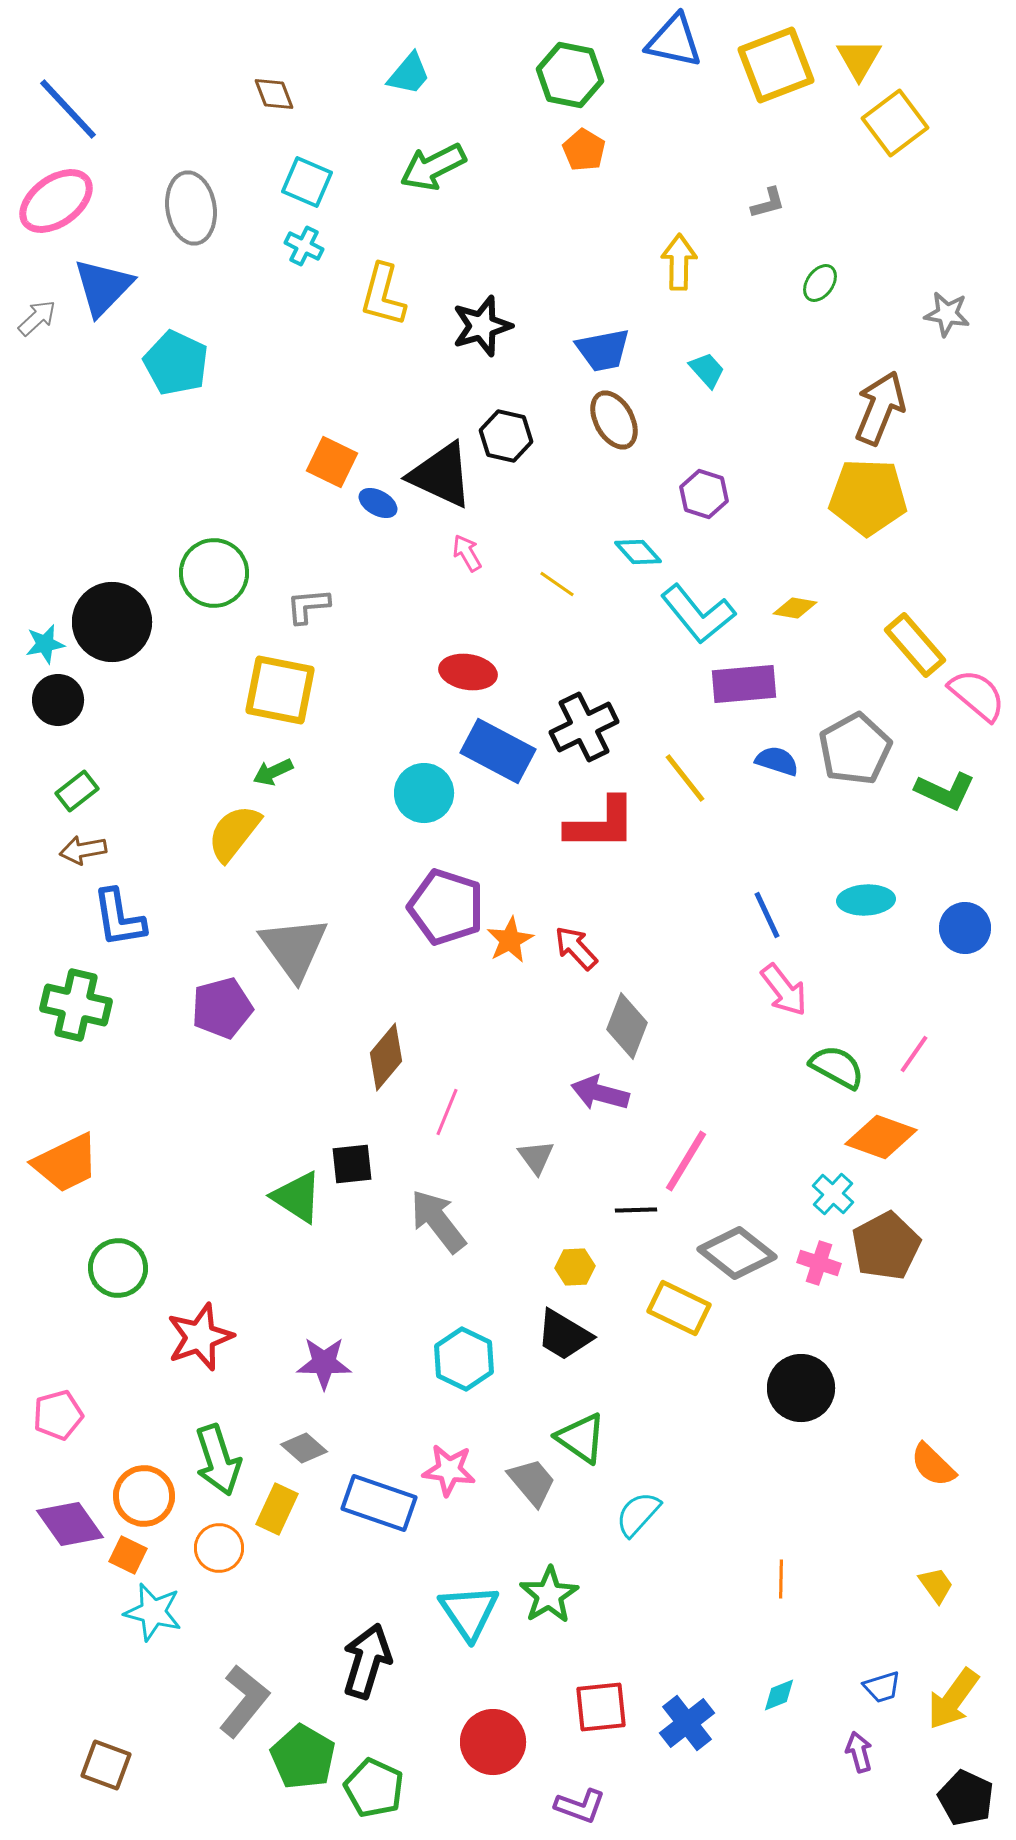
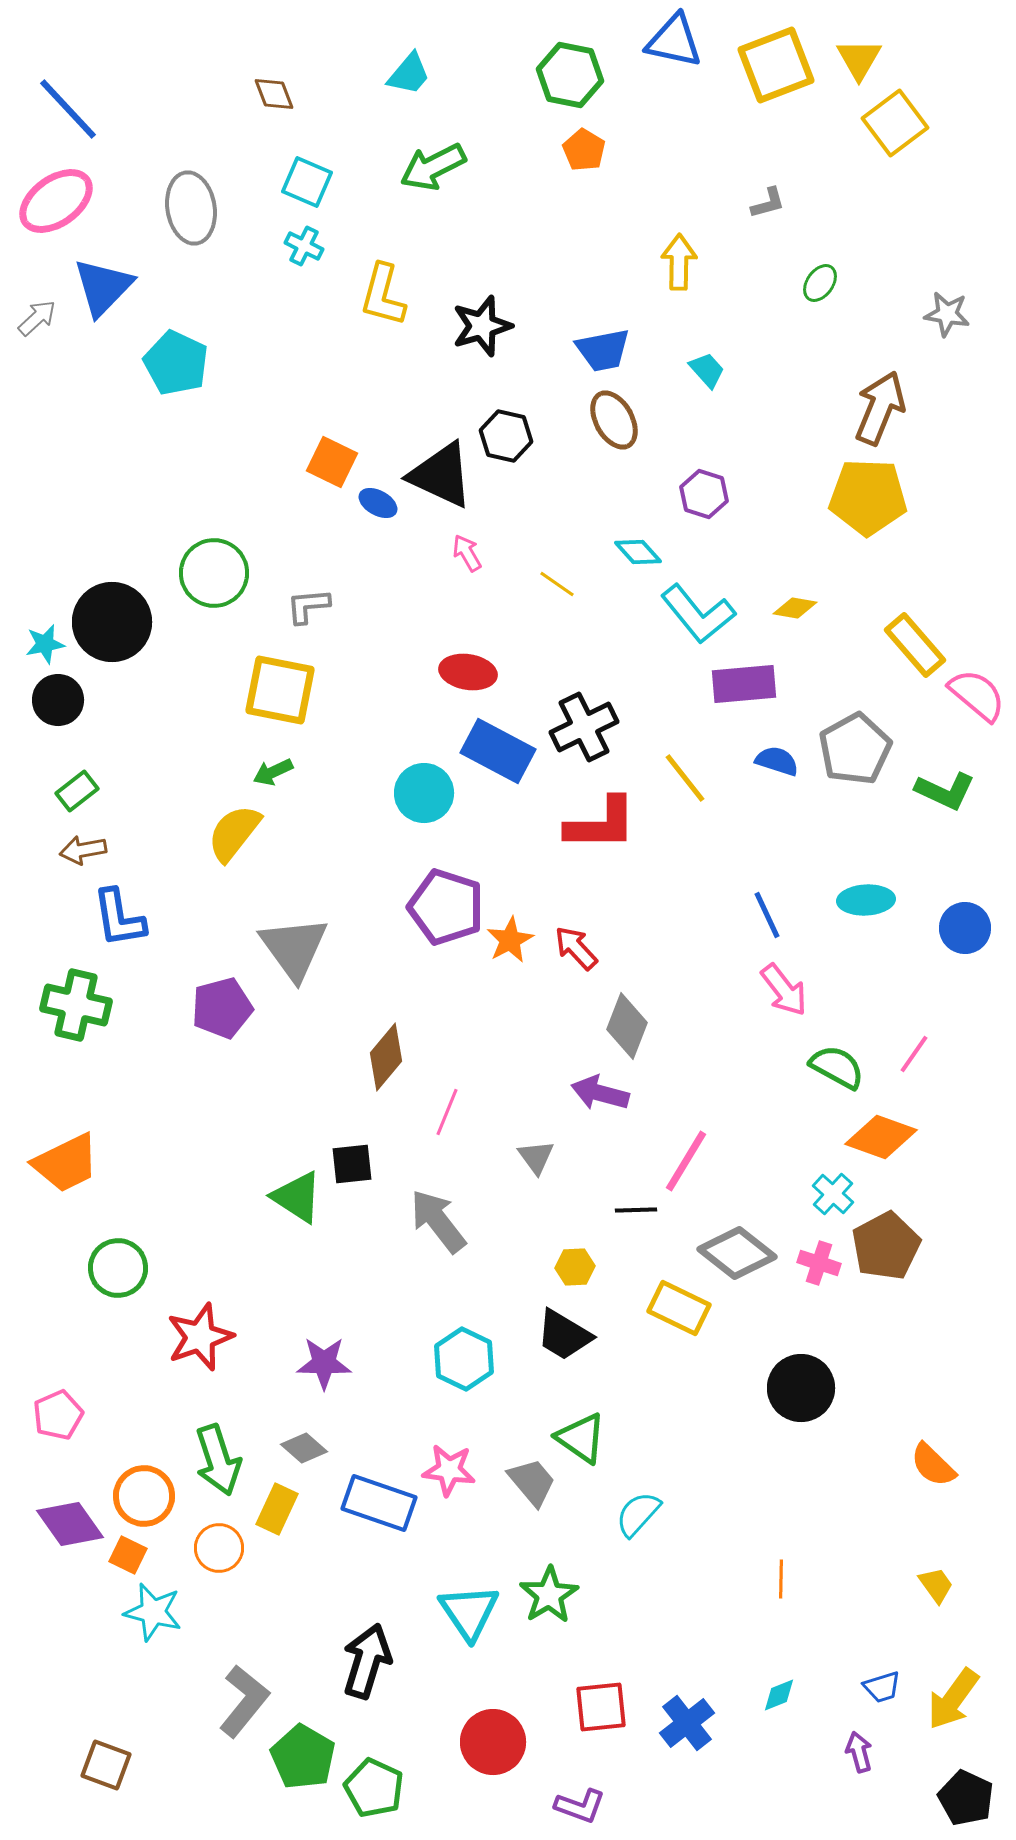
pink pentagon at (58, 1415): rotated 9 degrees counterclockwise
